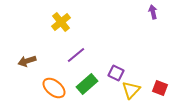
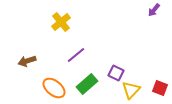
purple arrow: moved 1 px right, 2 px up; rotated 128 degrees counterclockwise
